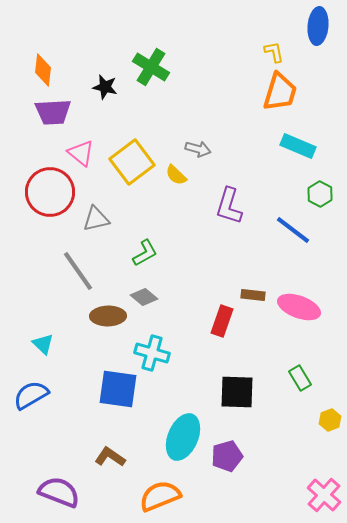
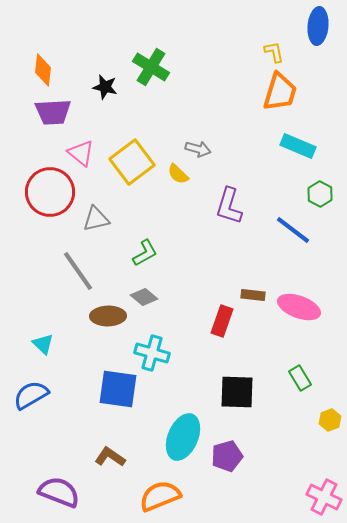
yellow semicircle: moved 2 px right, 1 px up
pink cross: moved 2 px down; rotated 16 degrees counterclockwise
